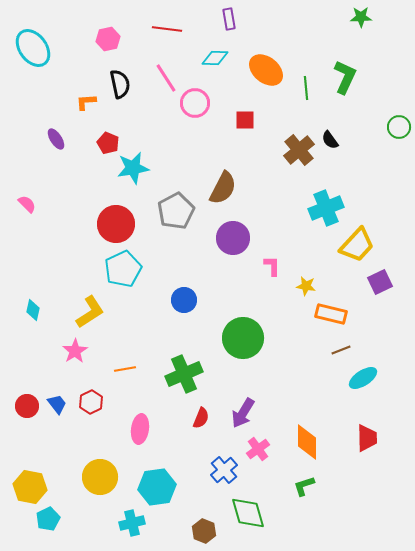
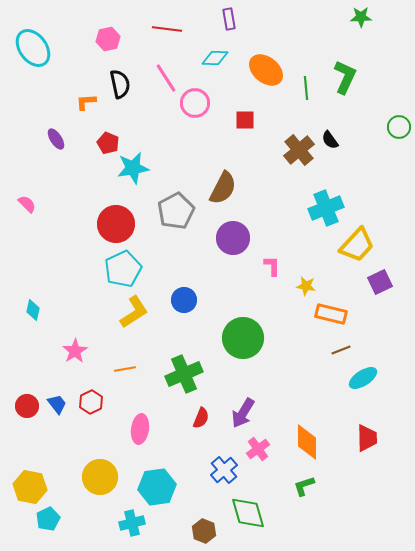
yellow L-shape at (90, 312): moved 44 px right
